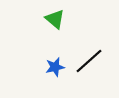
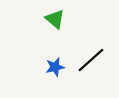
black line: moved 2 px right, 1 px up
